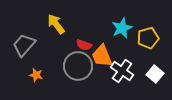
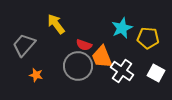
yellow pentagon: rotated 20 degrees clockwise
orange trapezoid: moved 1 px down
white square: moved 1 px right, 1 px up; rotated 12 degrees counterclockwise
